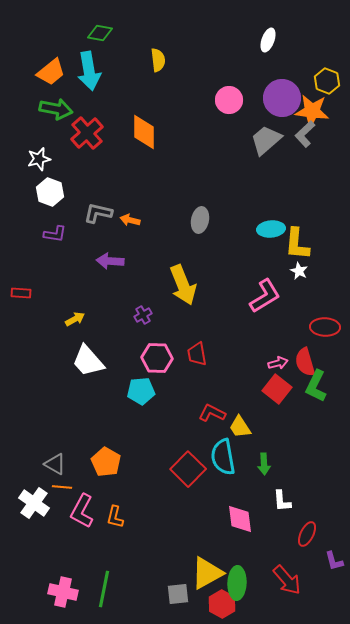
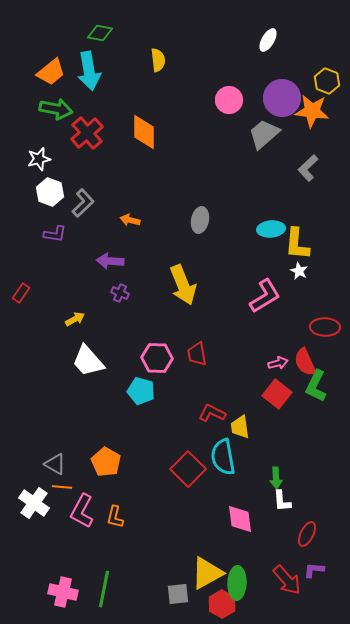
white ellipse at (268, 40): rotated 10 degrees clockwise
gray L-shape at (305, 134): moved 3 px right, 34 px down
gray trapezoid at (266, 140): moved 2 px left, 6 px up
gray L-shape at (98, 213): moved 15 px left, 10 px up; rotated 124 degrees clockwise
red rectangle at (21, 293): rotated 60 degrees counterclockwise
purple cross at (143, 315): moved 23 px left, 22 px up; rotated 36 degrees counterclockwise
red semicircle at (305, 362): rotated 8 degrees counterclockwise
red square at (277, 389): moved 5 px down
cyan pentagon at (141, 391): rotated 20 degrees clockwise
yellow trapezoid at (240, 427): rotated 25 degrees clockwise
green arrow at (264, 464): moved 12 px right, 14 px down
purple L-shape at (334, 561): moved 20 px left, 9 px down; rotated 110 degrees clockwise
